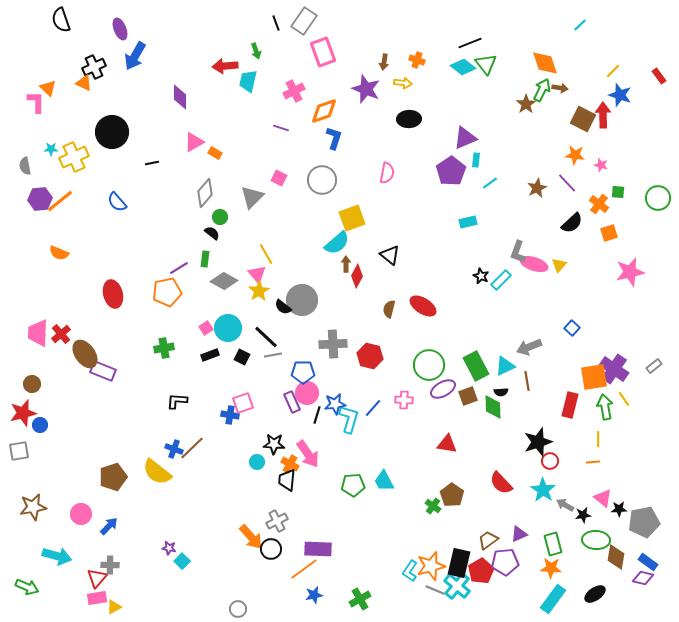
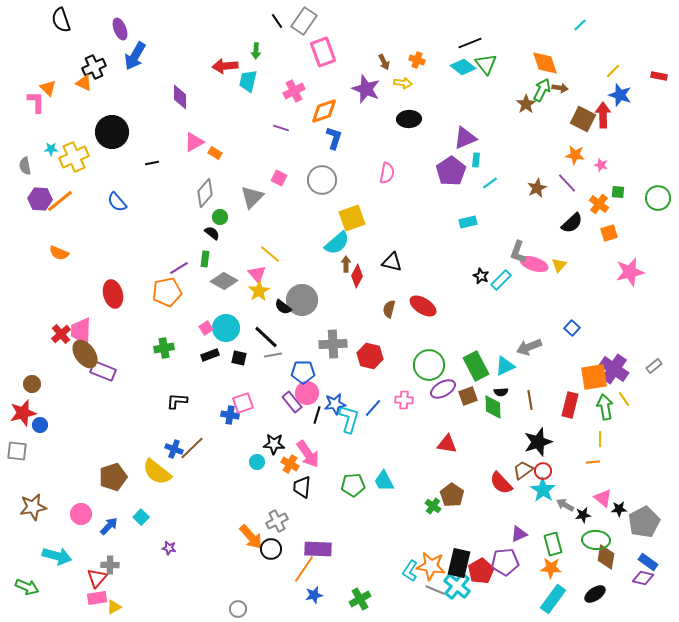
black line at (276, 23): moved 1 px right, 2 px up; rotated 14 degrees counterclockwise
green arrow at (256, 51): rotated 21 degrees clockwise
brown arrow at (384, 62): rotated 35 degrees counterclockwise
red rectangle at (659, 76): rotated 42 degrees counterclockwise
purple hexagon at (40, 199): rotated 10 degrees clockwise
yellow line at (266, 254): moved 4 px right; rotated 20 degrees counterclockwise
black triangle at (390, 255): moved 2 px right, 7 px down; rotated 25 degrees counterclockwise
cyan circle at (228, 328): moved 2 px left
pink trapezoid at (38, 333): moved 43 px right, 2 px up
black square at (242, 357): moved 3 px left, 1 px down; rotated 14 degrees counterclockwise
brown line at (527, 381): moved 3 px right, 19 px down
purple rectangle at (292, 402): rotated 15 degrees counterclockwise
yellow line at (598, 439): moved 2 px right
gray square at (19, 451): moved 2 px left; rotated 15 degrees clockwise
red circle at (550, 461): moved 7 px left, 10 px down
black trapezoid at (287, 480): moved 15 px right, 7 px down
gray pentagon at (644, 522): rotated 16 degrees counterclockwise
brown trapezoid at (488, 540): moved 35 px right, 70 px up
brown diamond at (616, 557): moved 10 px left
cyan square at (182, 561): moved 41 px left, 44 px up
orange star at (431, 566): rotated 24 degrees clockwise
orange line at (304, 569): rotated 20 degrees counterclockwise
